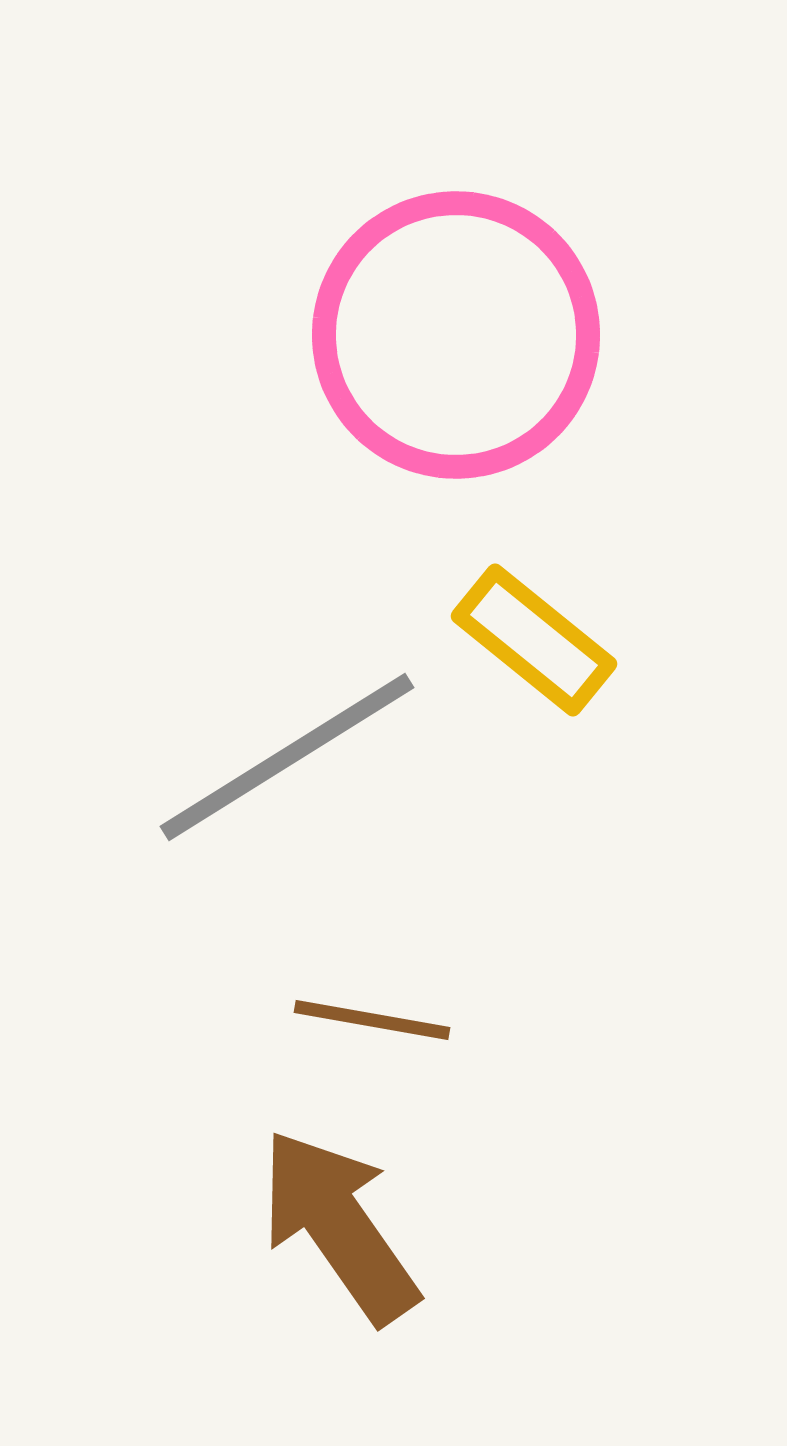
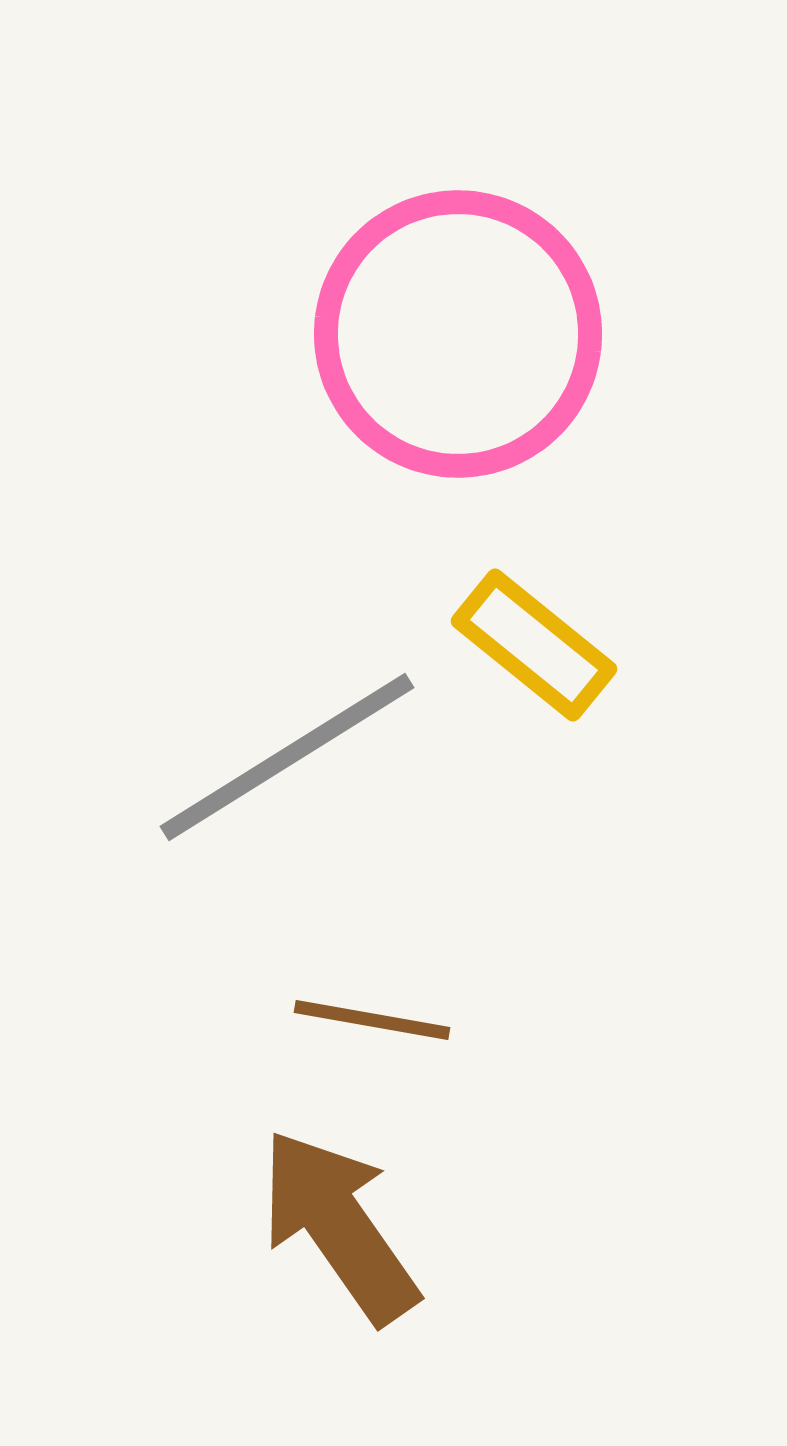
pink circle: moved 2 px right, 1 px up
yellow rectangle: moved 5 px down
